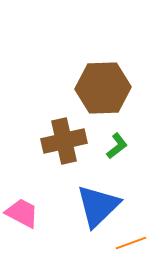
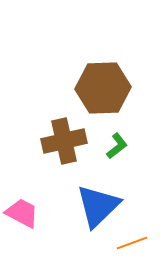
orange line: moved 1 px right
